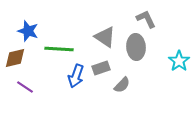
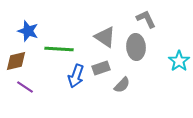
brown diamond: moved 1 px right, 3 px down
